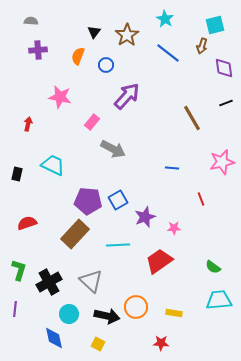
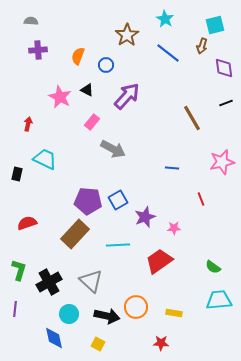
black triangle at (94, 32): moved 7 px left, 58 px down; rotated 40 degrees counterclockwise
pink star at (60, 97): rotated 15 degrees clockwise
cyan trapezoid at (53, 165): moved 8 px left, 6 px up
